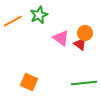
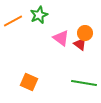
green line: rotated 15 degrees clockwise
